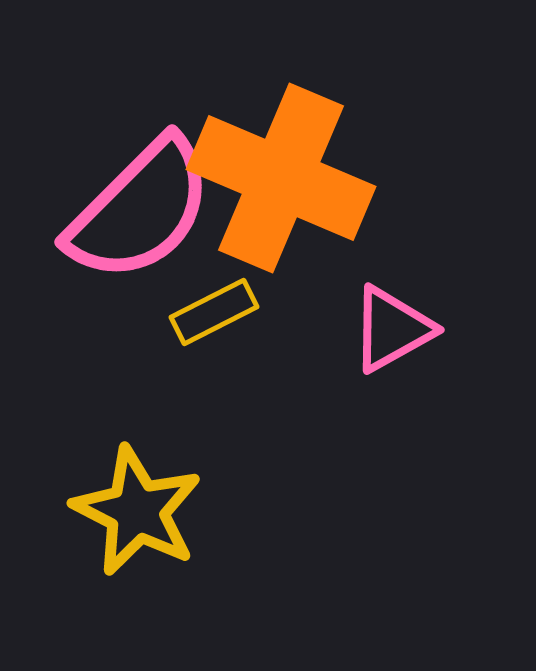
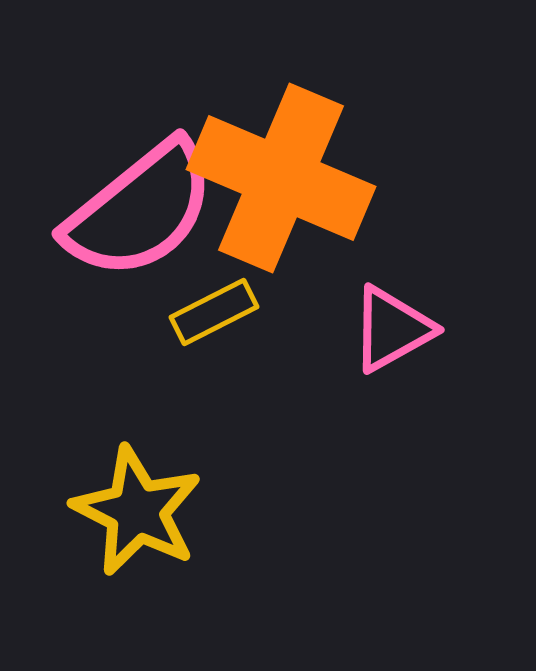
pink semicircle: rotated 6 degrees clockwise
